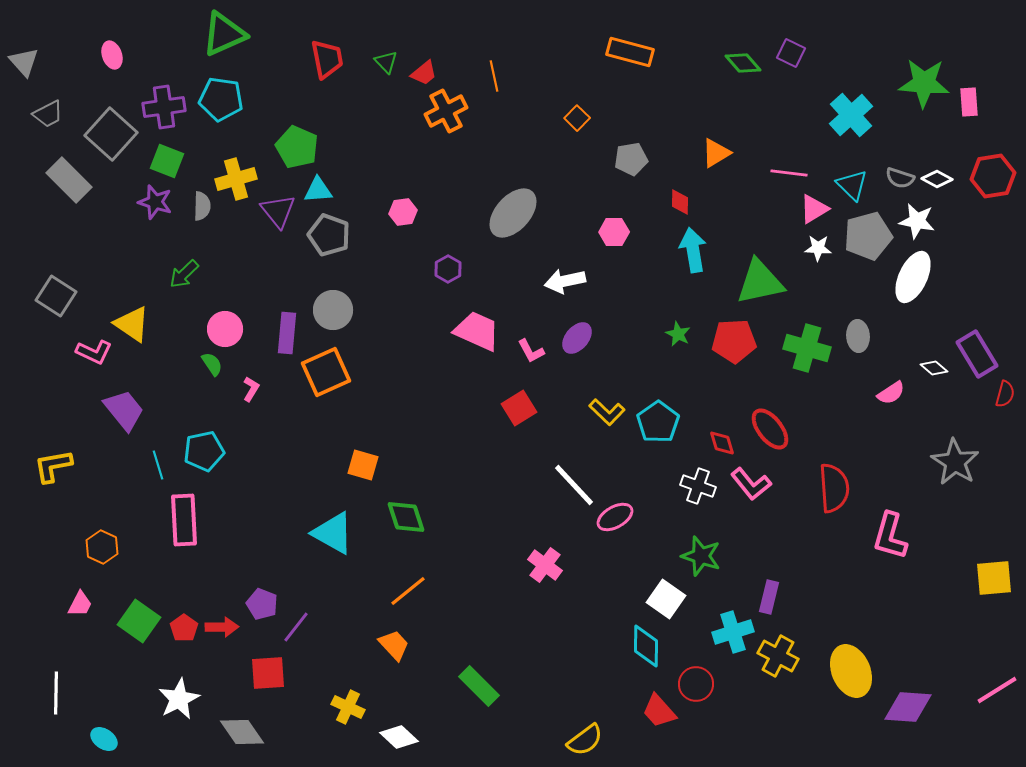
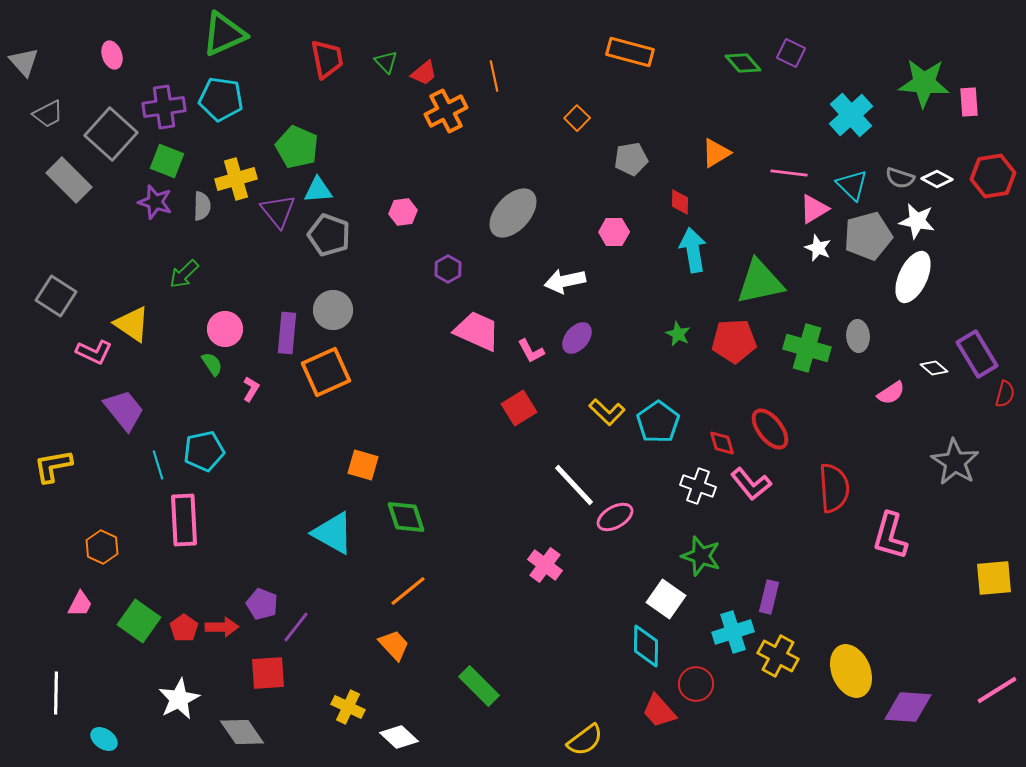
white star at (818, 248): rotated 20 degrees clockwise
